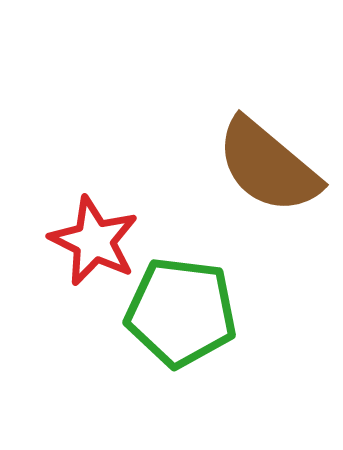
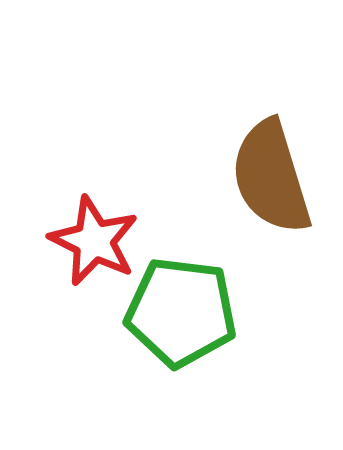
brown semicircle: moved 3 px right, 11 px down; rotated 33 degrees clockwise
